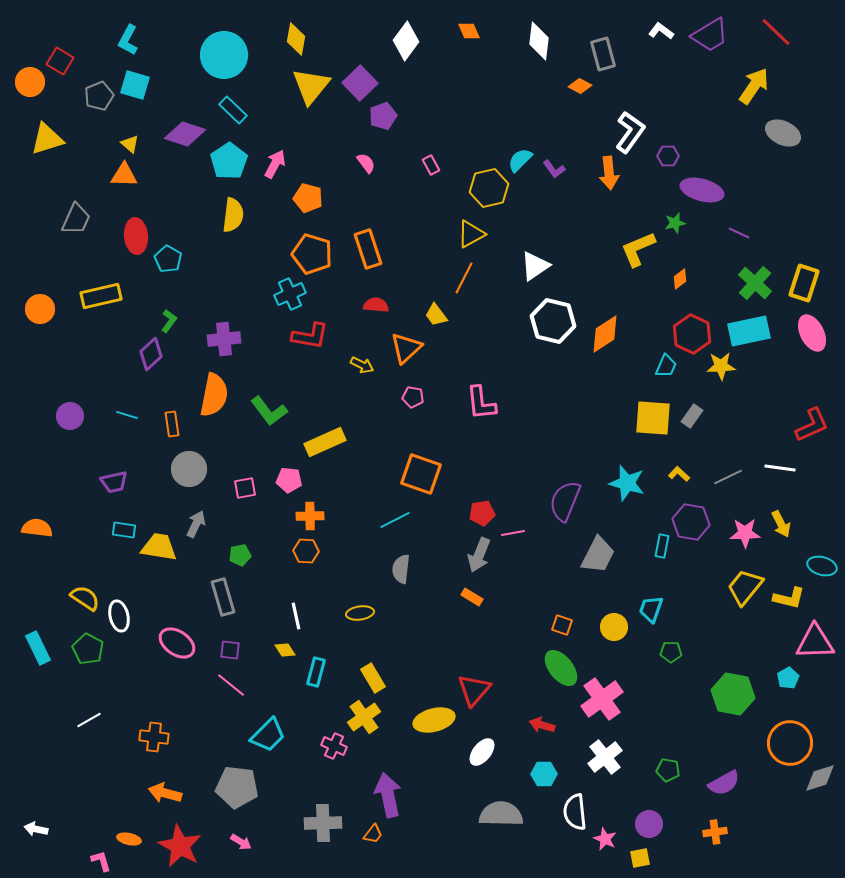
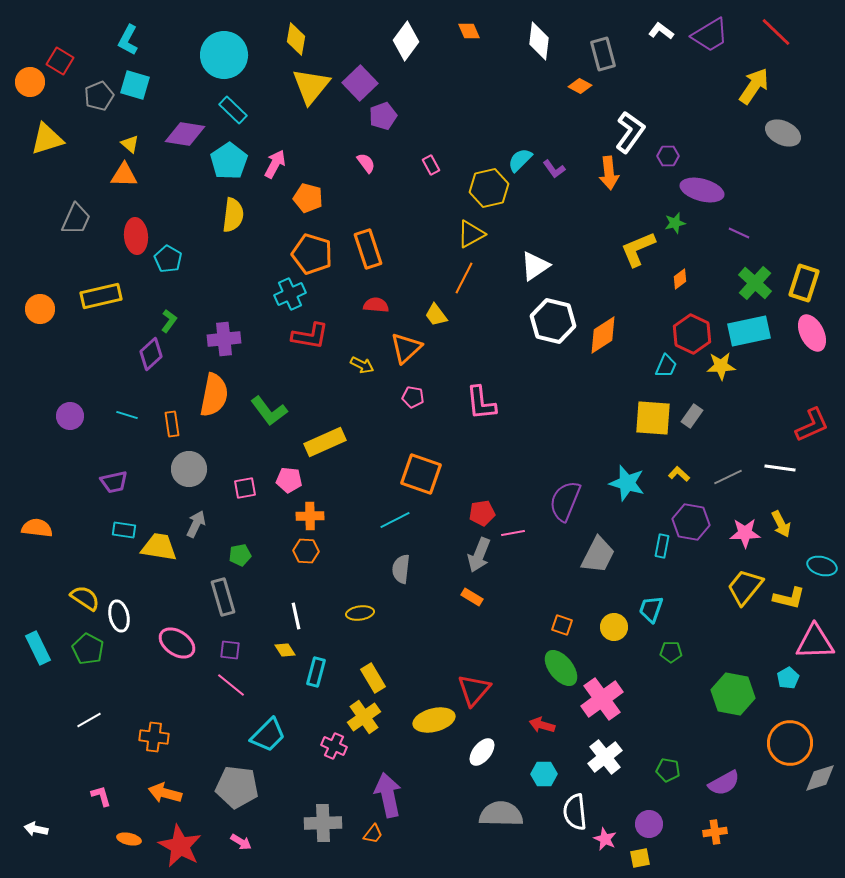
purple diamond at (185, 134): rotated 9 degrees counterclockwise
orange diamond at (605, 334): moved 2 px left, 1 px down
pink L-shape at (101, 861): moved 65 px up
